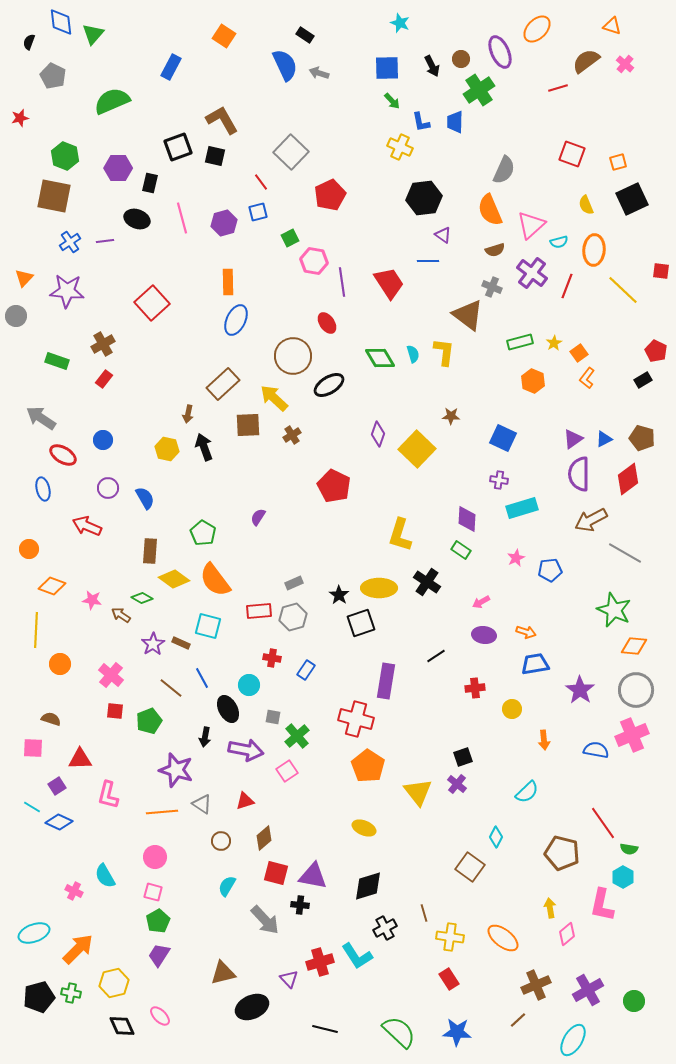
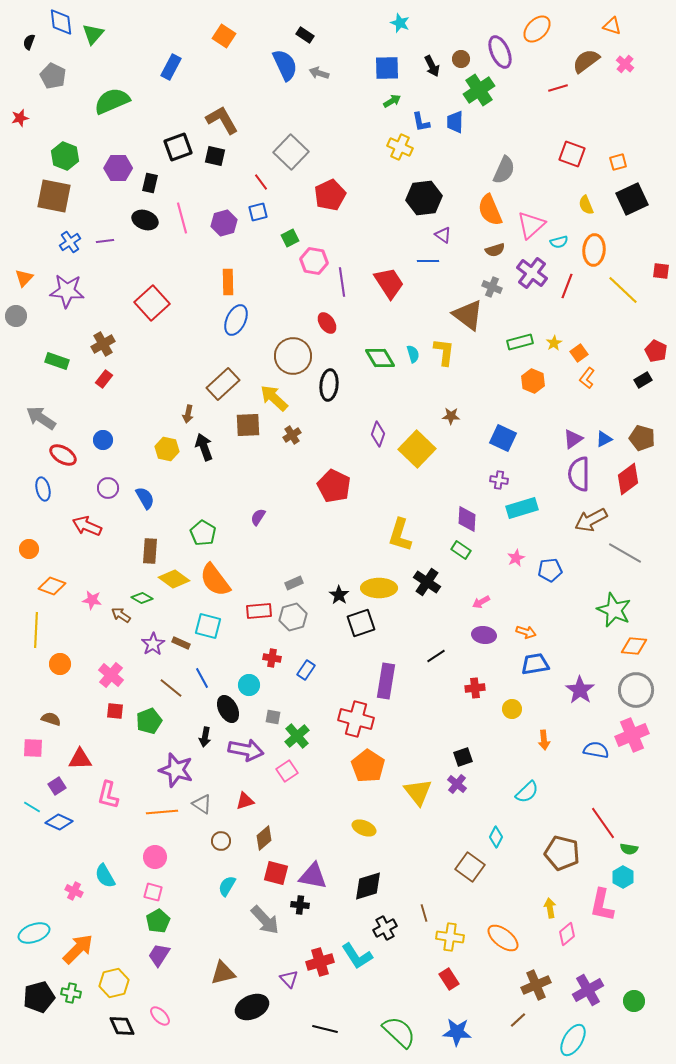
green arrow at (392, 101): rotated 78 degrees counterclockwise
black ellipse at (137, 219): moved 8 px right, 1 px down
black ellipse at (329, 385): rotated 52 degrees counterclockwise
